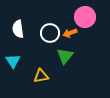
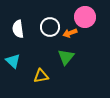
white circle: moved 6 px up
green triangle: moved 1 px right, 1 px down
cyan triangle: rotated 14 degrees counterclockwise
